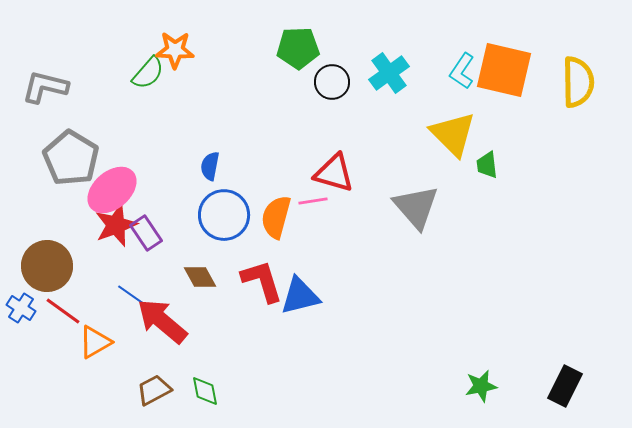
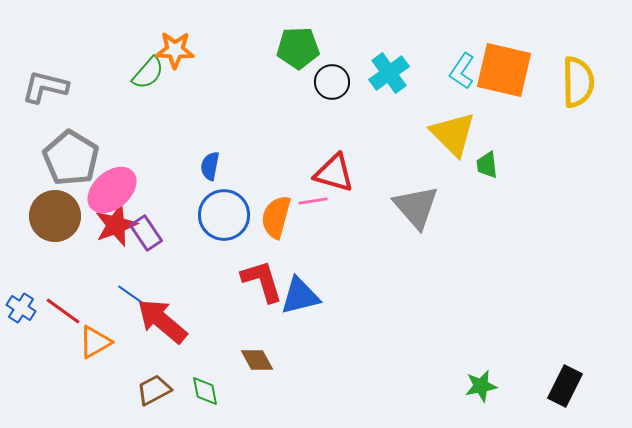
brown circle: moved 8 px right, 50 px up
brown diamond: moved 57 px right, 83 px down
